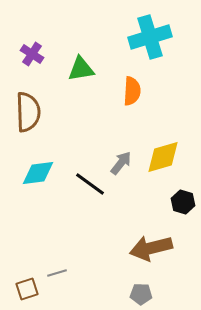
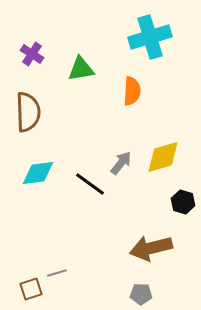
brown square: moved 4 px right
